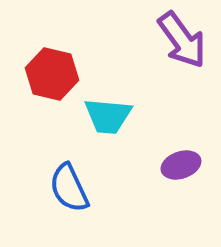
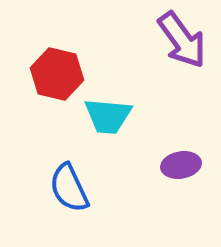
red hexagon: moved 5 px right
purple ellipse: rotated 9 degrees clockwise
